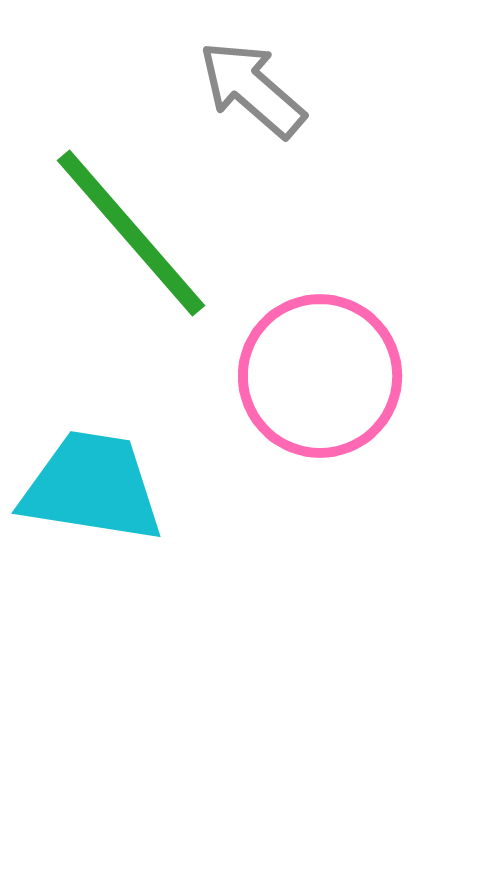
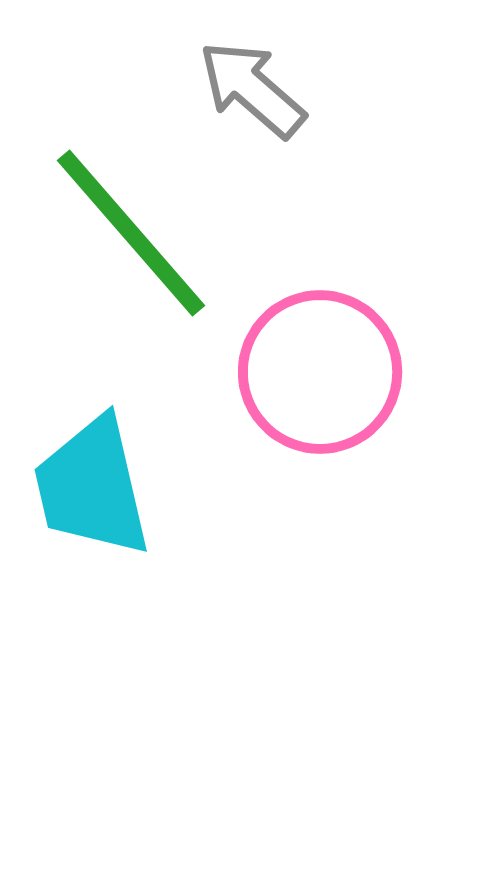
pink circle: moved 4 px up
cyan trapezoid: rotated 112 degrees counterclockwise
